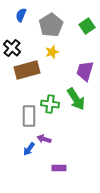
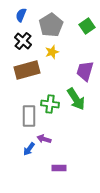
black cross: moved 11 px right, 7 px up
